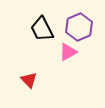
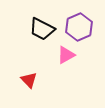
black trapezoid: rotated 36 degrees counterclockwise
pink triangle: moved 2 px left, 3 px down
